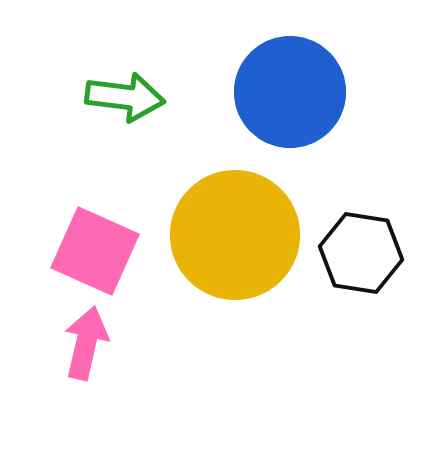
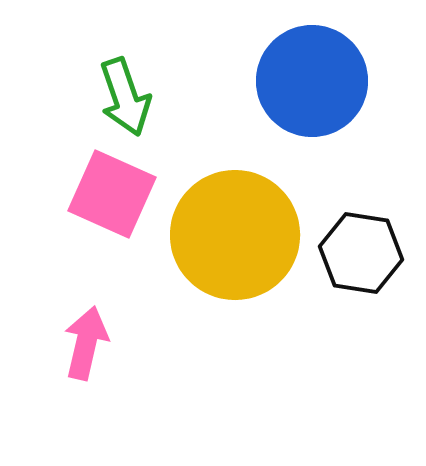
blue circle: moved 22 px right, 11 px up
green arrow: rotated 64 degrees clockwise
pink square: moved 17 px right, 57 px up
